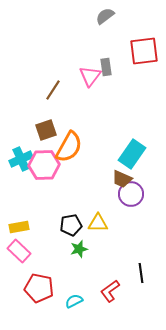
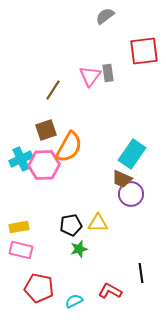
gray rectangle: moved 2 px right, 6 px down
pink rectangle: moved 2 px right, 1 px up; rotated 30 degrees counterclockwise
red L-shape: rotated 65 degrees clockwise
